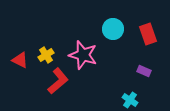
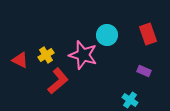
cyan circle: moved 6 px left, 6 px down
